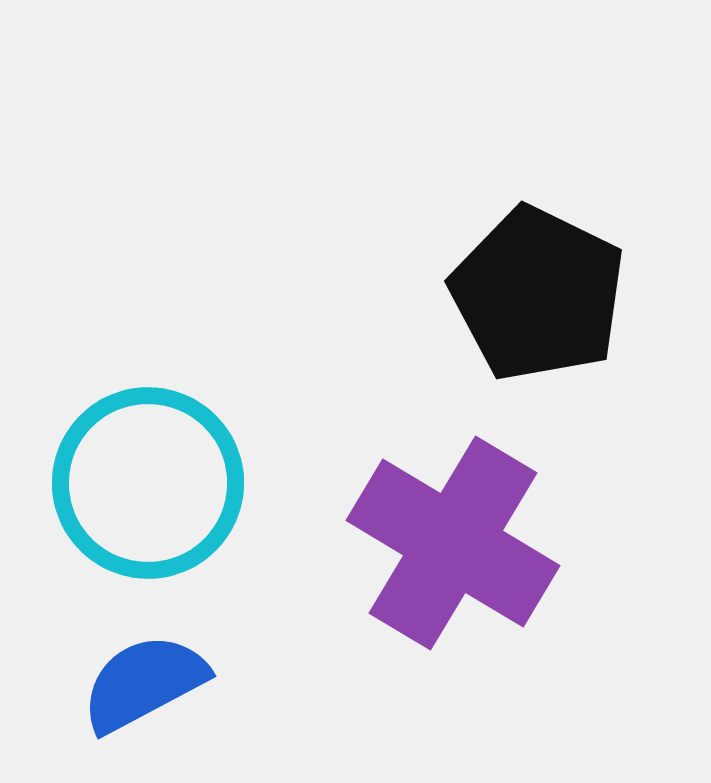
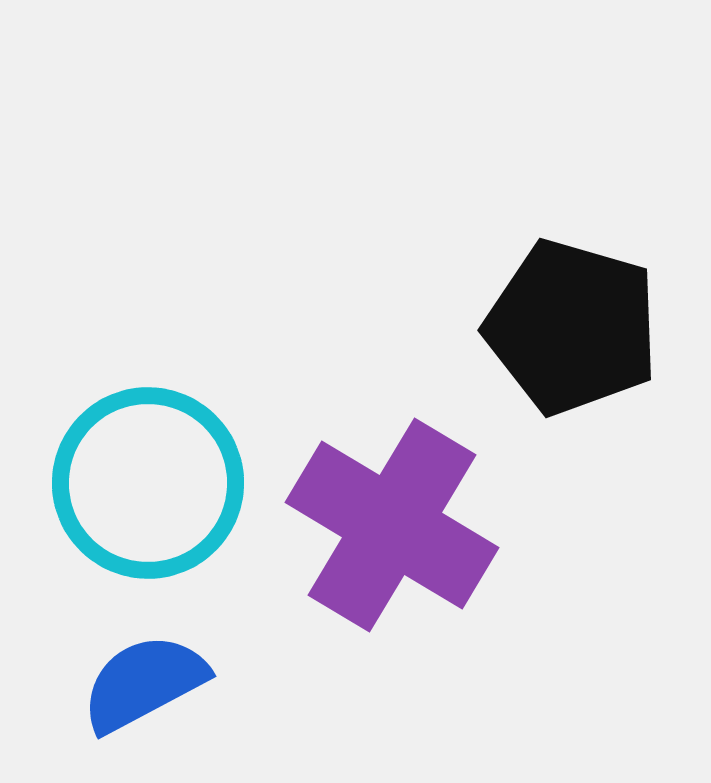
black pentagon: moved 34 px right, 33 px down; rotated 10 degrees counterclockwise
purple cross: moved 61 px left, 18 px up
